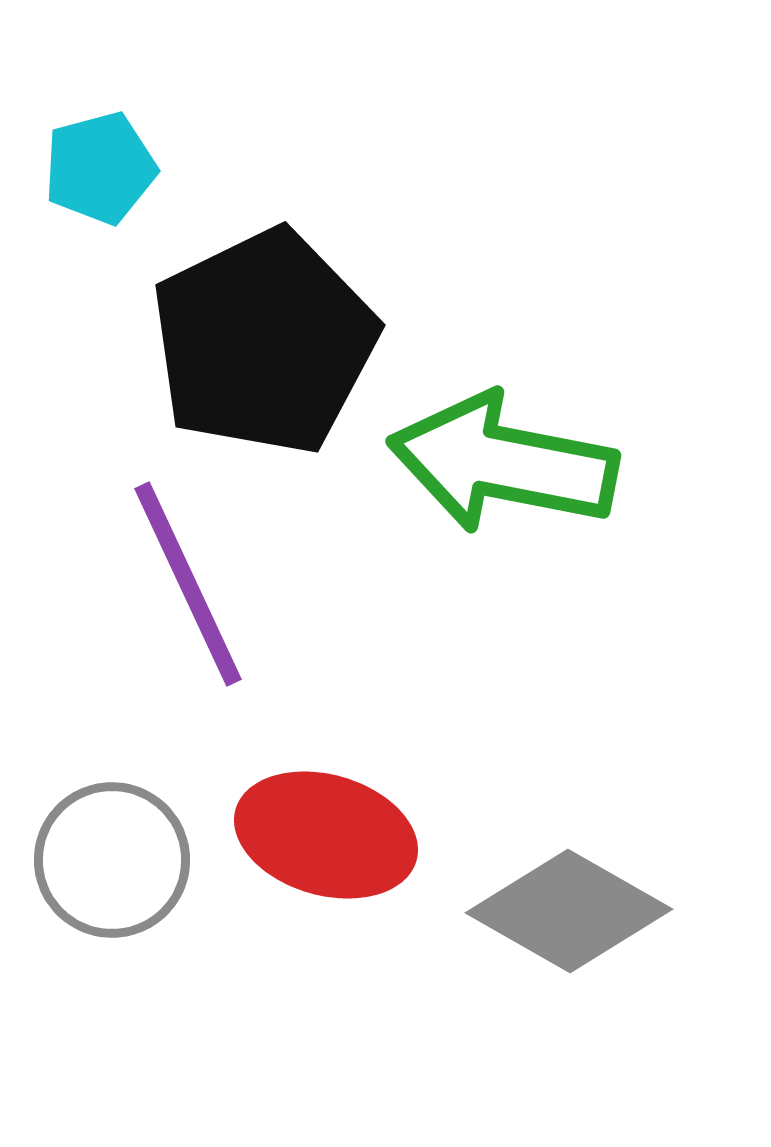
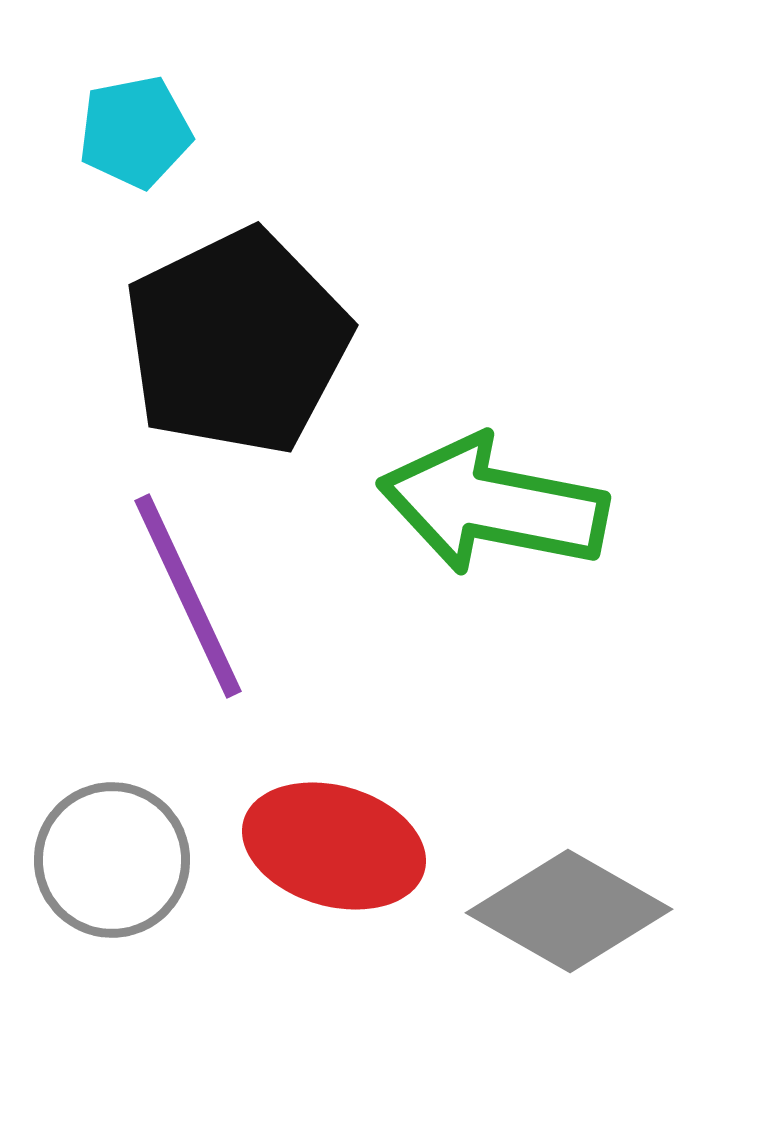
cyan pentagon: moved 35 px right, 36 px up; rotated 4 degrees clockwise
black pentagon: moved 27 px left
green arrow: moved 10 px left, 42 px down
purple line: moved 12 px down
red ellipse: moved 8 px right, 11 px down
